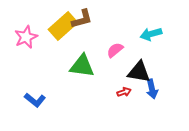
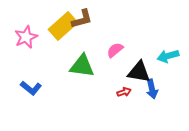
cyan arrow: moved 17 px right, 22 px down
blue L-shape: moved 4 px left, 12 px up
